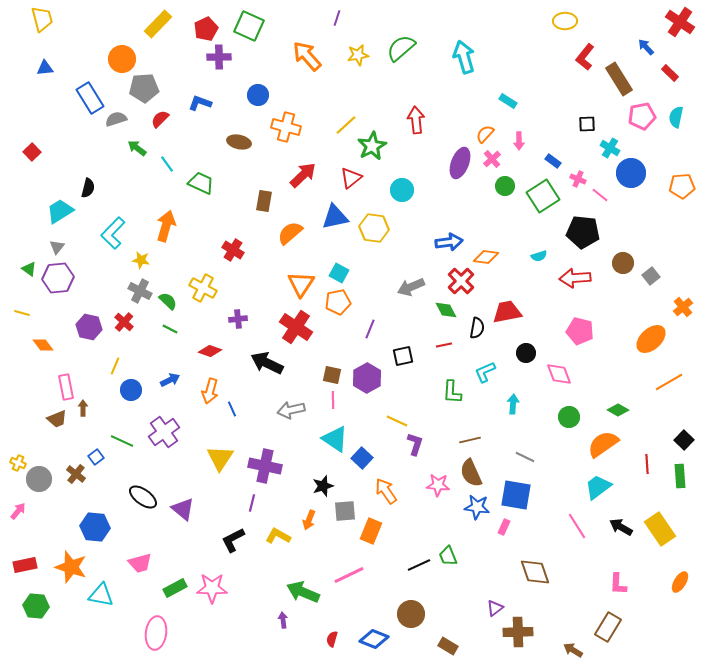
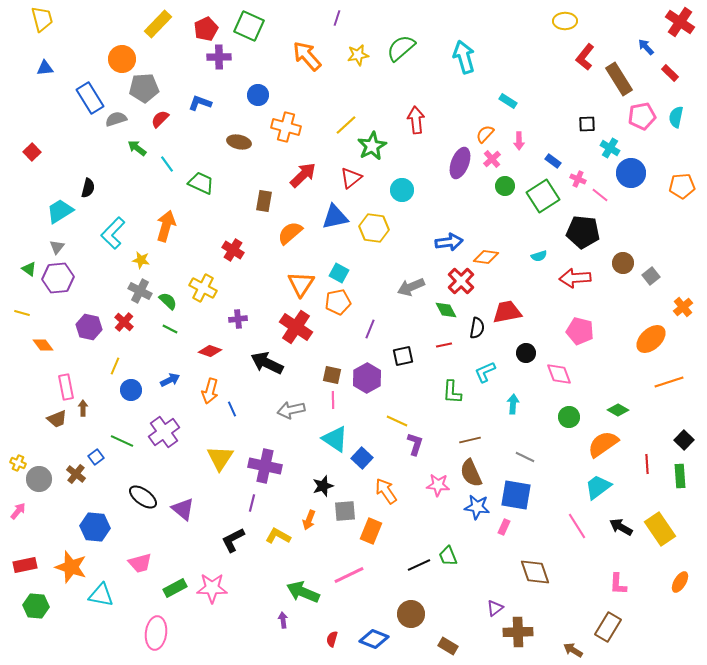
orange line at (669, 382): rotated 12 degrees clockwise
